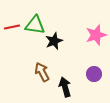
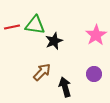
pink star: rotated 15 degrees counterclockwise
brown arrow: rotated 72 degrees clockwise
